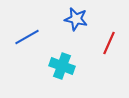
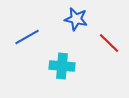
red line: rotated 70 degrees counterclockwise
cyan cross: rotated 15 degrees counterclockwise
